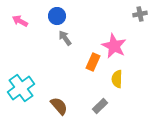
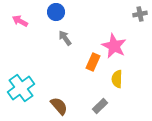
blue circle: moved 1 px left, 4 px up
